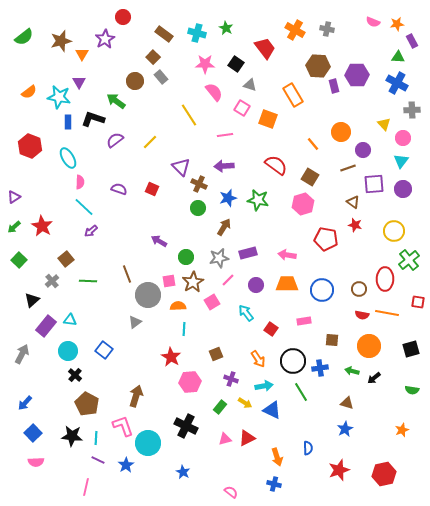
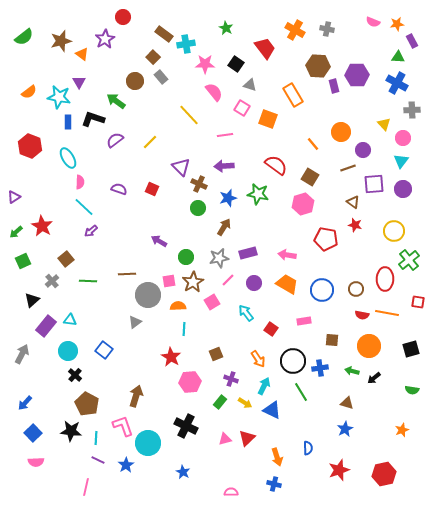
cyan cross at (197, 33): moved 11 px left, 11 px down; rotated 24 degrees counterclockwise
orange triangle at (82, 54): rotated 24 degrees counterclockwise
yellow line at (189, 115): rotated 10 degrees counterclockwise
green star at (258, 200): moved 6 px up
green arrow at (14, 227): moved 2 px right, 5 px down
green square at (19, 260): moved 4 px right, 1 px down; rotated 21 degrees clockwise
brown line at (127, 274): rotated 72 degrees counterclockwise
orange trapezoid at (287, 284): rotated 30 degrees clockwise
purple circle at (256, 285): moved 2 px left, 2 px up
brown circle at (359, 289): moved 3 px left
cyan arrow at (264, 386): rotated 54 degrees counterclockwise
green rectangle at (220, 407): moved 5 px up
black star at (72, 436): moved 1 px left, 5 px up
red triangle at (247, 438): rotated 18 degrees counterclockwise
pink semicircle at (231, 492): rotated 40 degrees counterclockwise
